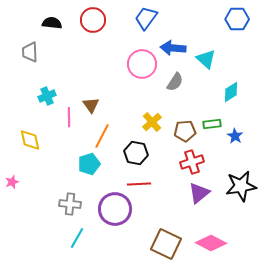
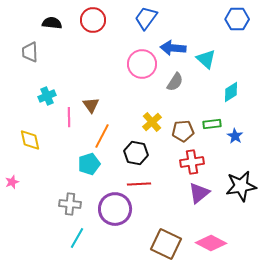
brown pentagon: moved 2 px left
red cross: rotated 10 degrees clockwise
